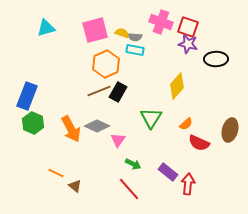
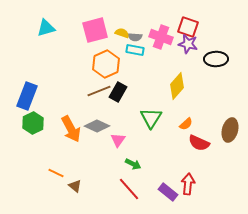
pink cross: moved 15 px down
green hexagon: rotated 10 degrees clockwise
purple rectangle: moved 20 px down
